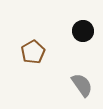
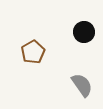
black circle: moved 1 px right, 1 px down
